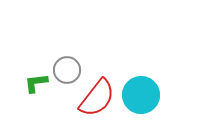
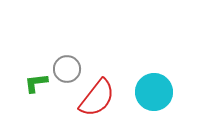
gray circle: moved 1 px up
cyan circle: moved 13 px right, 3 px up
